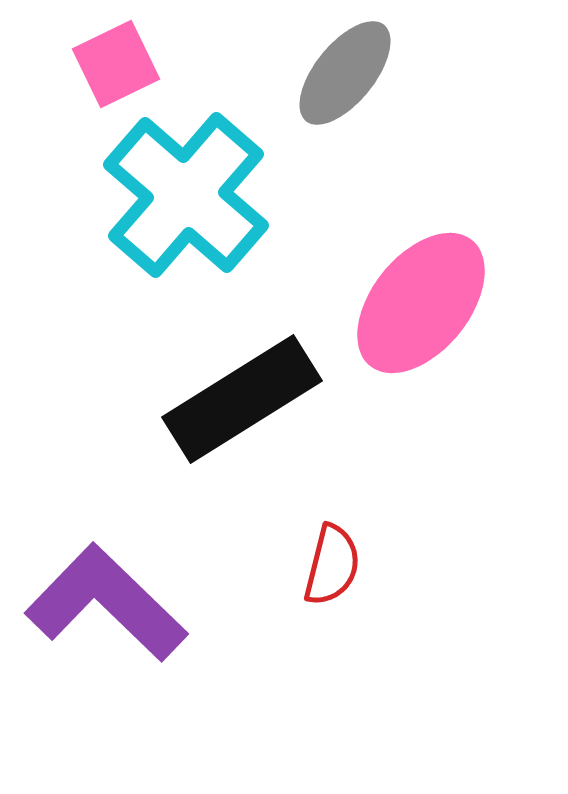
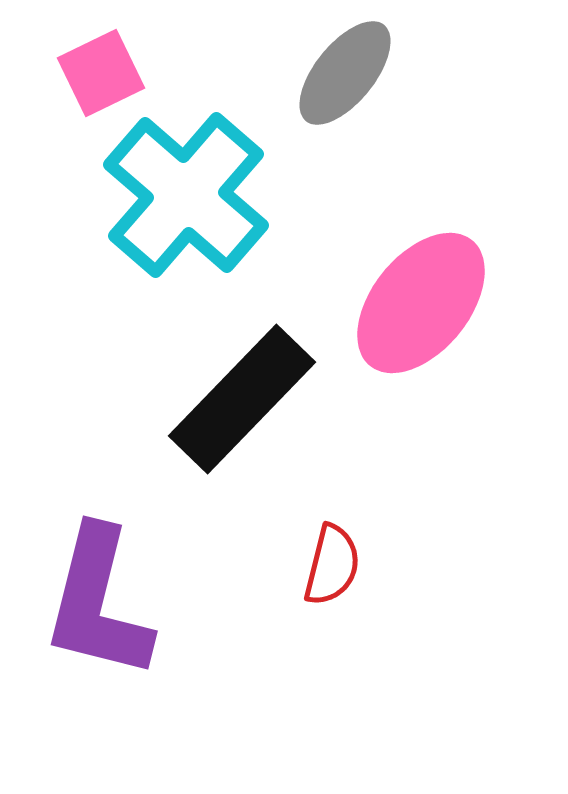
pink square: moved 15 px left, 9 px down
black rectangle: rotated 14 degrees counterclockwise
purple L-shape: moved 8 px left; rotated 120 degrees counterclockwise
